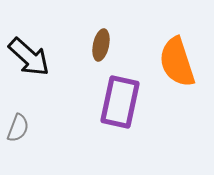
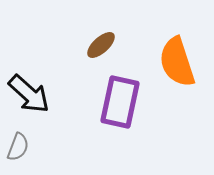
brown ellipse: rotated 36 degrees clockwise
black arrow: moved 37 px down
gray semicircle: moved 19 px down
